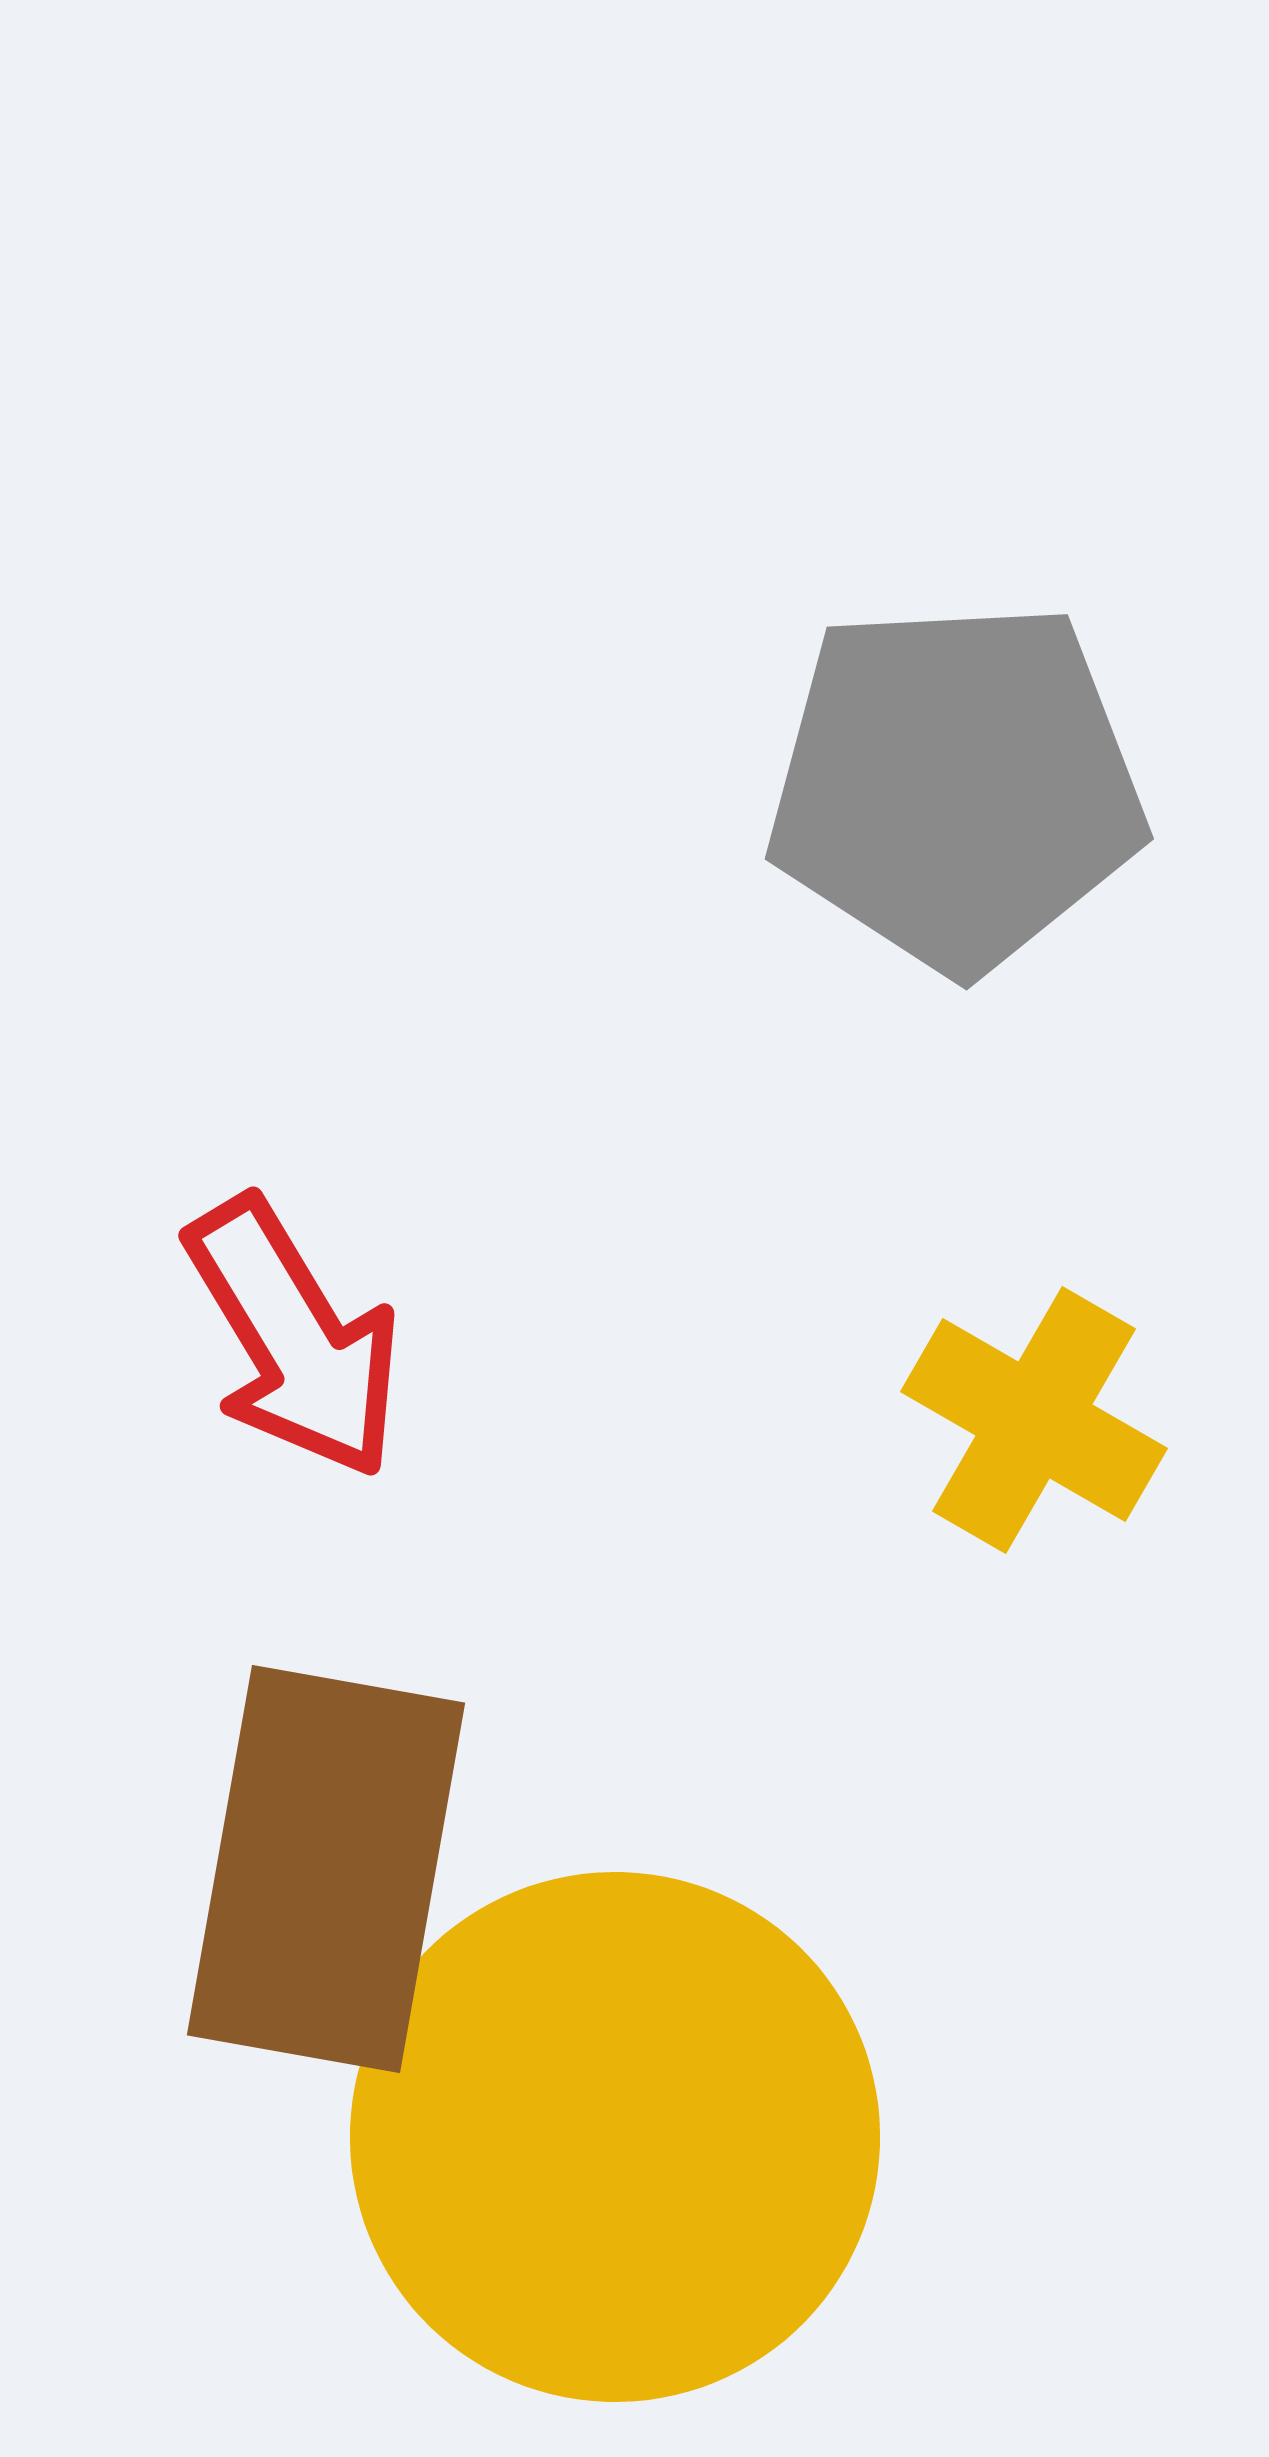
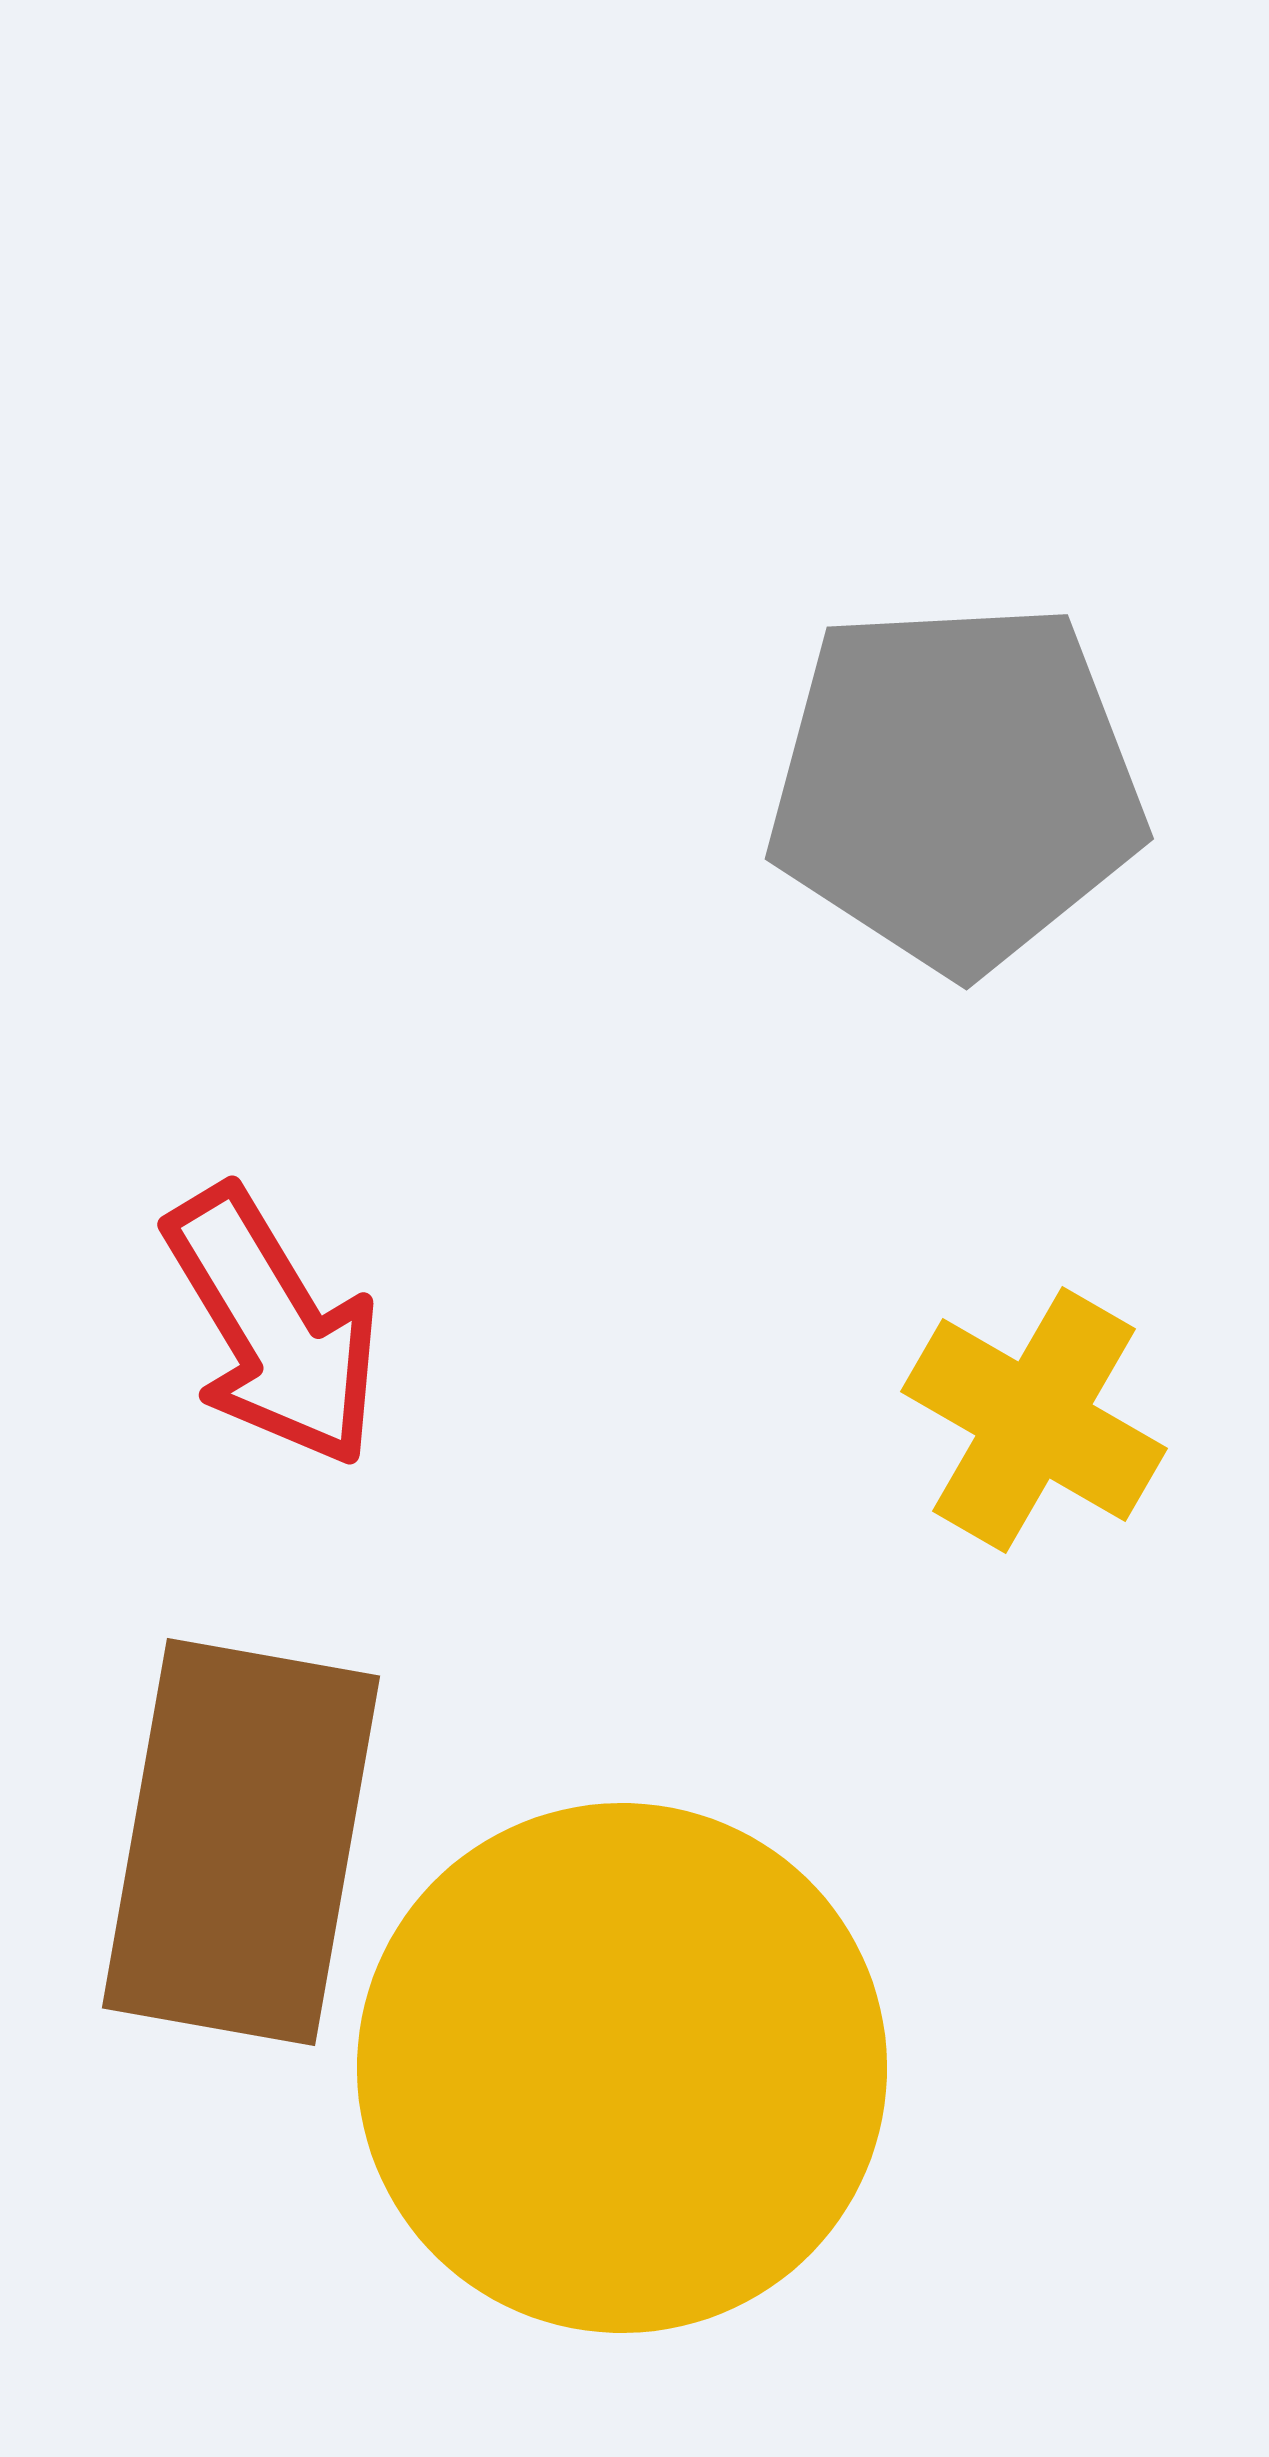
red arrow: moved 21 px left, 11 px up
brown rectangle: moved 85 px left, 27 px up
yellow circle: moved 7 px right, 69 px up
